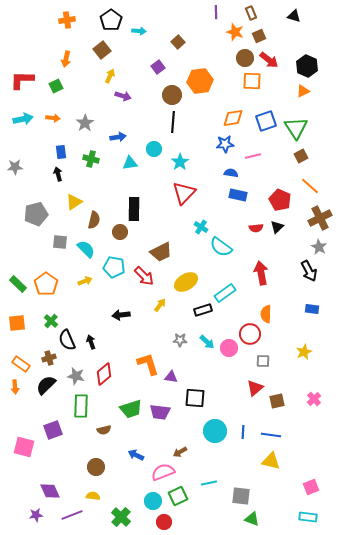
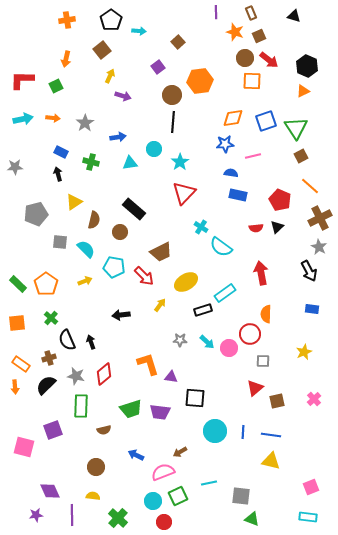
blue rectangle at (61, 152): rotated 56 degrees counterclockwise
green cross at (91, 159): moved 3 px down
black rectangle at (134, 209): rotated 50 degrees counterclockwise
green cross at (51, 321): moved 3 px up
purple line at (72, 515): rotated 70 degrees counterclockwise
green cross at (121, 517): moved 3 px left, 1 px down
